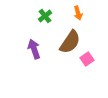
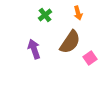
green cross: moved 1 px up
pink square: moved 3 px right, 1 px up
